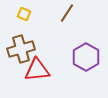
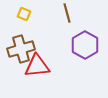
brown line: rotated 48 degrees counterclockwise
purple hexagon: moved 1 px left, 12 px up
red triangle: moved 4 px up
